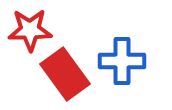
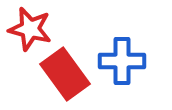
red star: moved 1 px up; rotated 15 degrees clockwise
